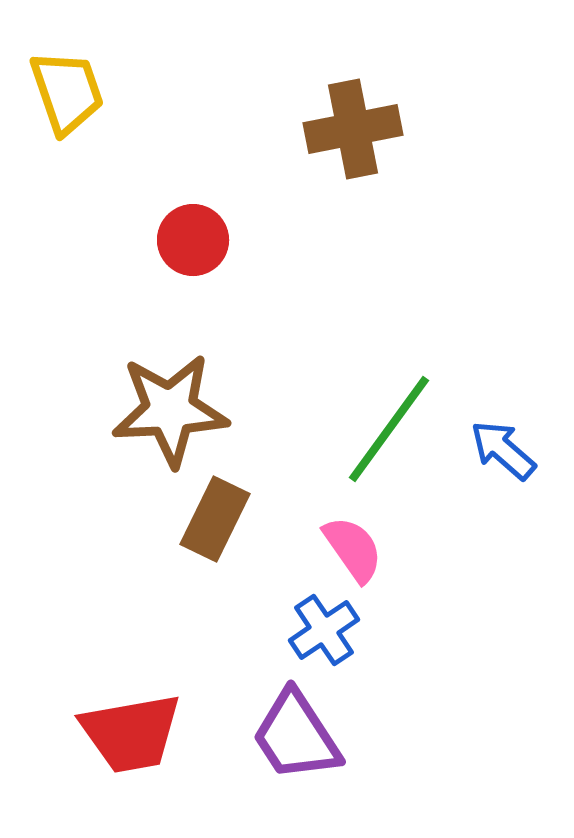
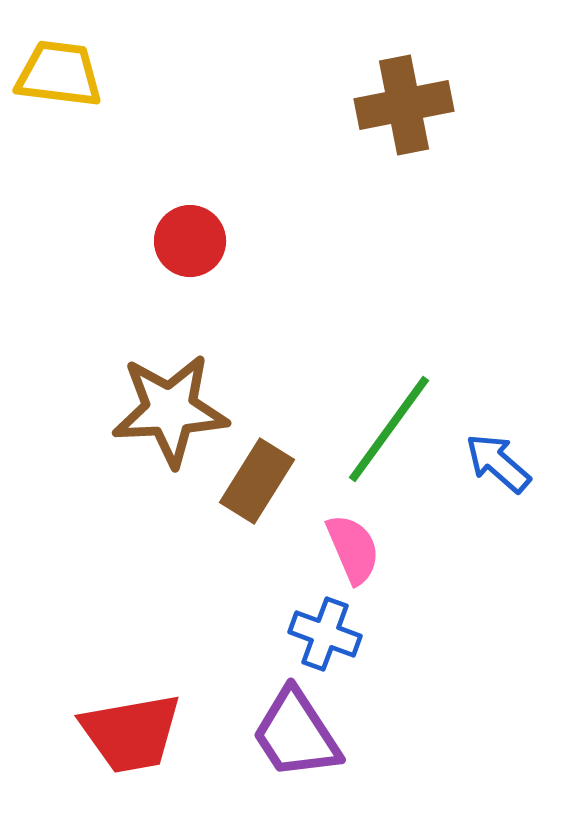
yellow trapezoid: moved 8 px left, 18 px up; rotated 64 degrees counterclockwise
brown cross: moved 51 px right, 24 px up
red circle: moved 3 px left, 1 px down
blue arrow: moved 5 px left, 13 px down
brown rectangle: moved 42 px right, 38 px up; rotated 6 degrees clockwise
pink semicircle: rotated 12 degrees clockwise
blue cross: moved 1 px right, 4 px down; rotated 36 degrees counterclockwise
purple trapezoid: moved 2 px up
